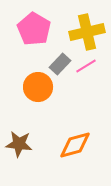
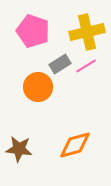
pink pentagon: moved 1 px left, 2 px down; rotated 12 degrees counterclockwise
gray rectangle: rotated 15 degrees clockwise
brown star: moved 5 px down
